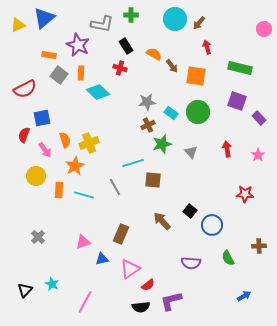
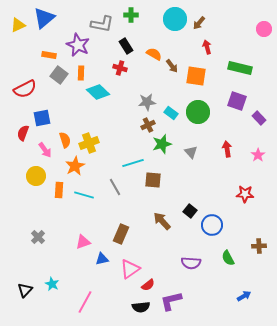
red semicircle at (24, 135): moved 1 px left, 2 px up
